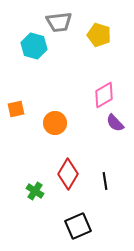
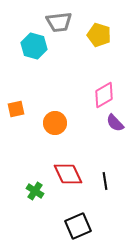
red diamond: rotated 56 degrees counterclockwise
